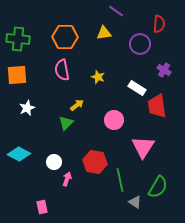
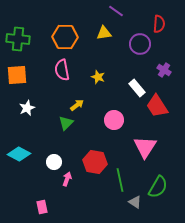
white rectangle: rotated 18 degrees clockwise
red trapezoid: rotated 25 degrees counterclockwise
pink triangle: moved 2 px right
